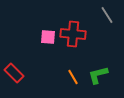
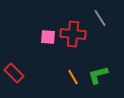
gray line: moved 7 px left, 3 px down
